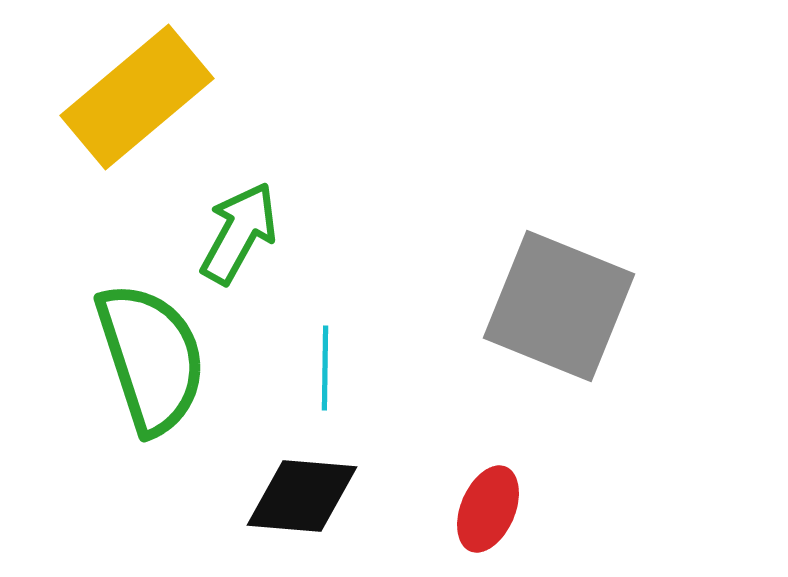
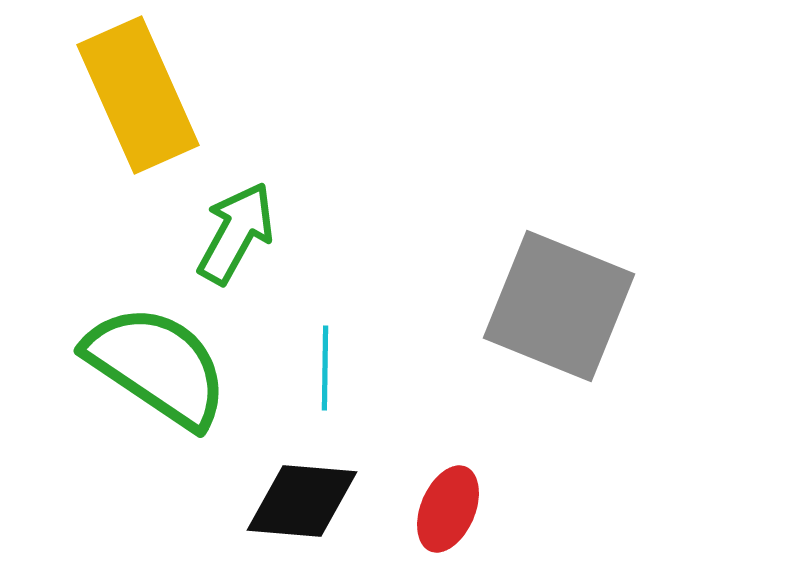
yellow rectangle: moved 1 px right, 2 px up; rotated 74 degrees counterclockwise
green arrow: moved 3 px left
green semicircle: moved 6 px right, 8 px down; rotated 38 degrees counterclockwise
black diamond: moved 5 px down
red ellipse: moved 40 px left
